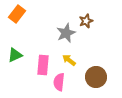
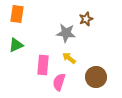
orange rectangle: rotated 30 degrees counterclockwise
brown star: moved 2 px up
gray star: rotated 30 degrees clockwise
green triangle: moved 1 px right, 10 px up
yellow arrow: moved 2 px up
pink semicircle: rotated 12 degrees clockwise
